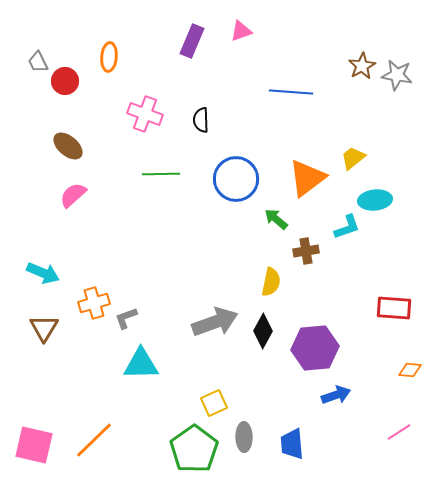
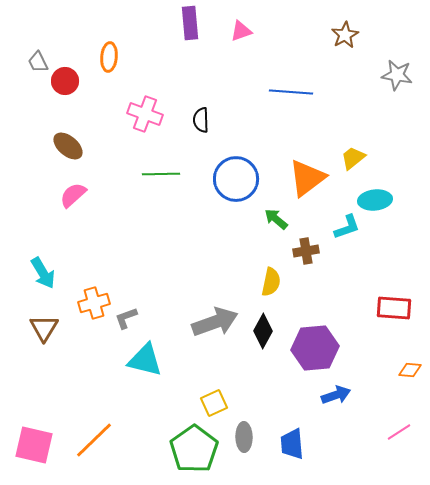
purple rectangle: moved 2 px left, 18 px up; rotated 28 degrees counterclockwise
brown star: moved 17 px left, 31 px up
cyan arrow: rotated 36 degrees clockwise
cyan triangle: moved 4 px right, 4 px up; rotated 15 degrees clockwise
